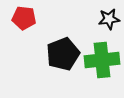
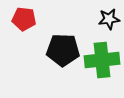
red pentagon: moved 1 px down
black pentagon: moved 4 px up; rotated 24 degrees clockwise
